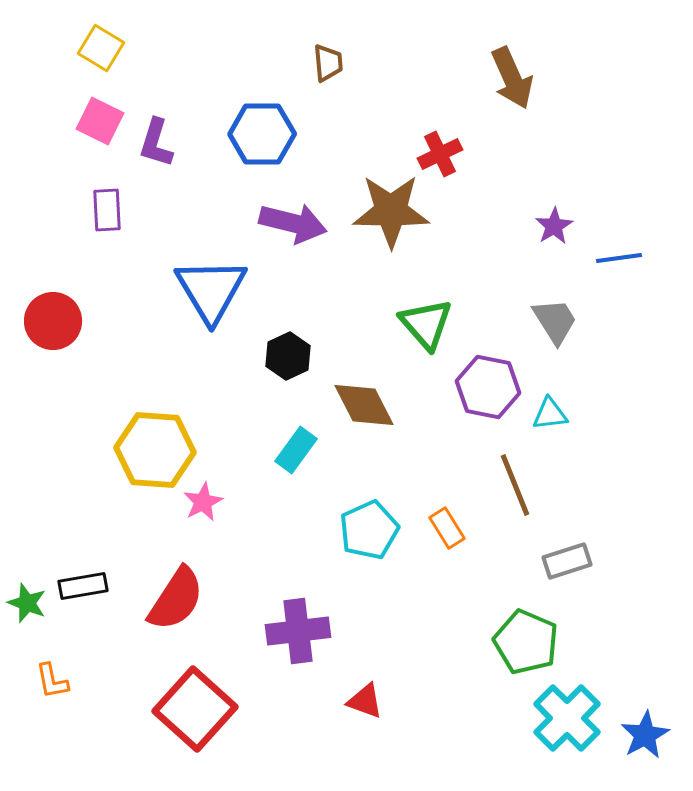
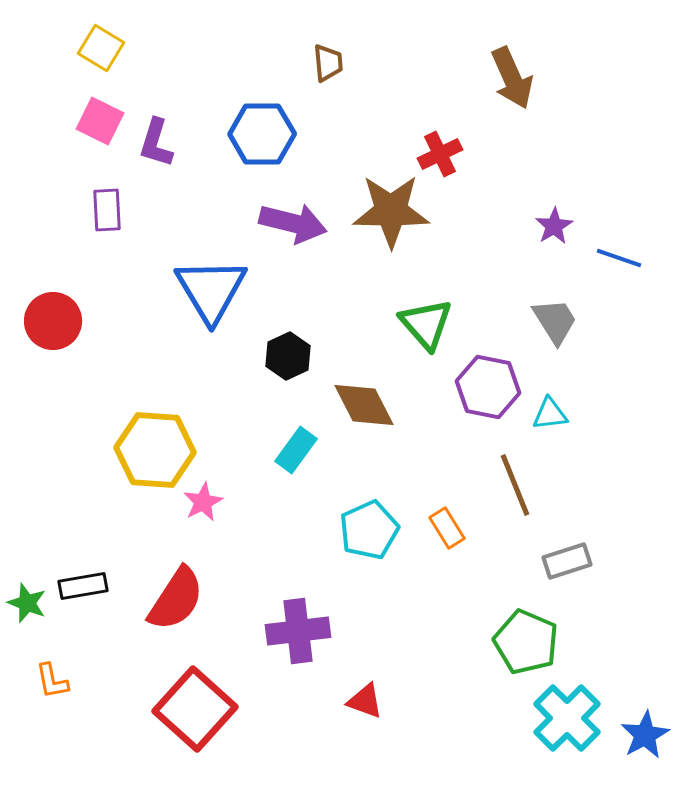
blue line: rotated 27 degrees clockwise
